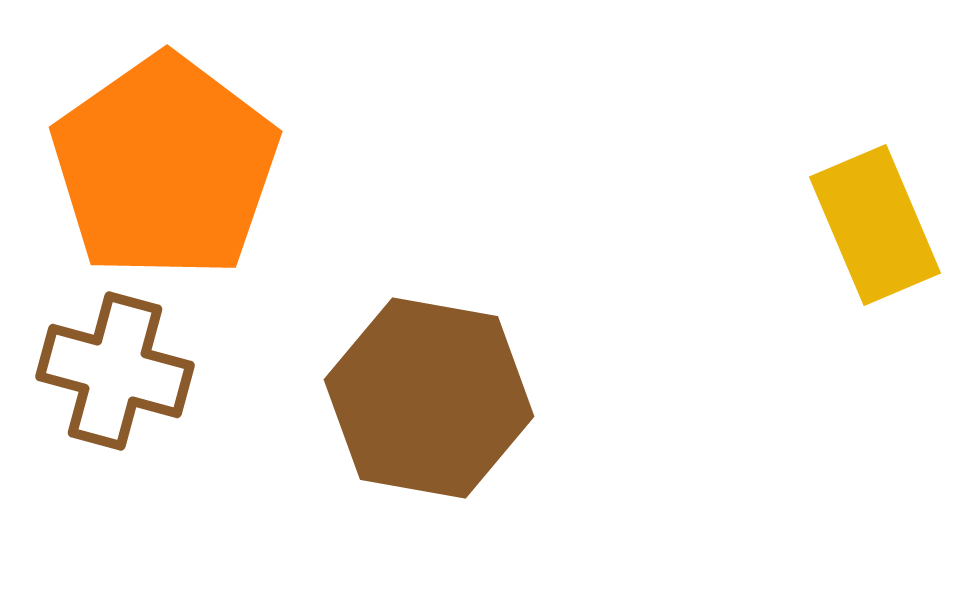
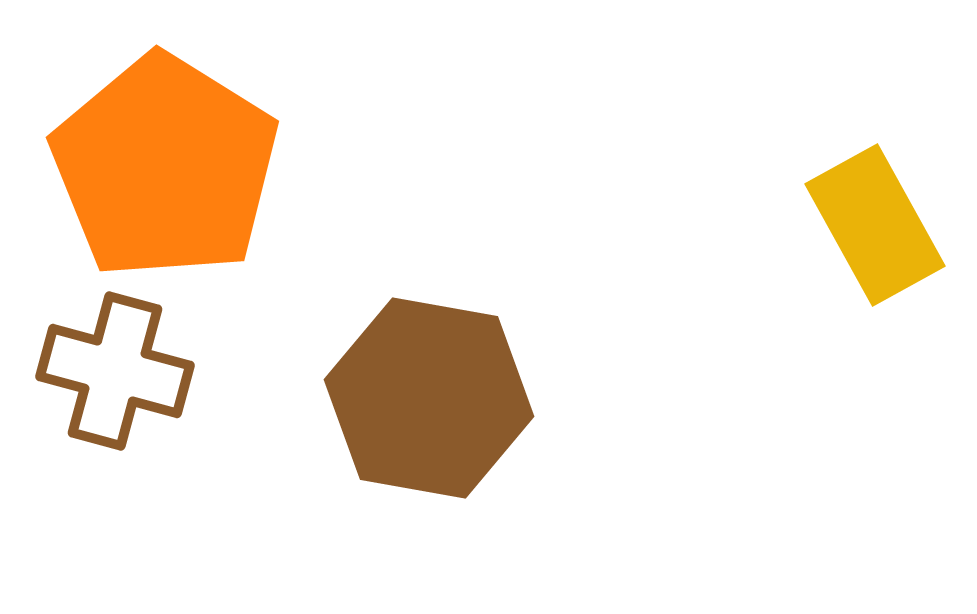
orange pentagon: rotated 5 degrees counterclockwise
yellow rectangle: rotated 6 degrees counterclockwise
